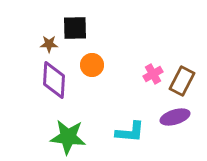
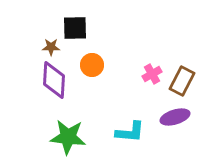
brown star: moved 2 px right, 3 px down
pink cross: moved 1 px left
